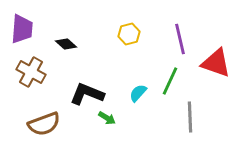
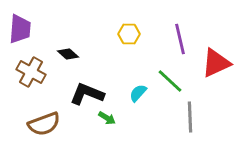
purple trapezoid: moved 2 px left
yellow hexagon: rotated 15 degrees clockwise
black diamond: moved 2 px right, 10 px down
red triangle: rotated 44 degrees counterclockwise
green line: rotated 72 degrees counterclockwise
